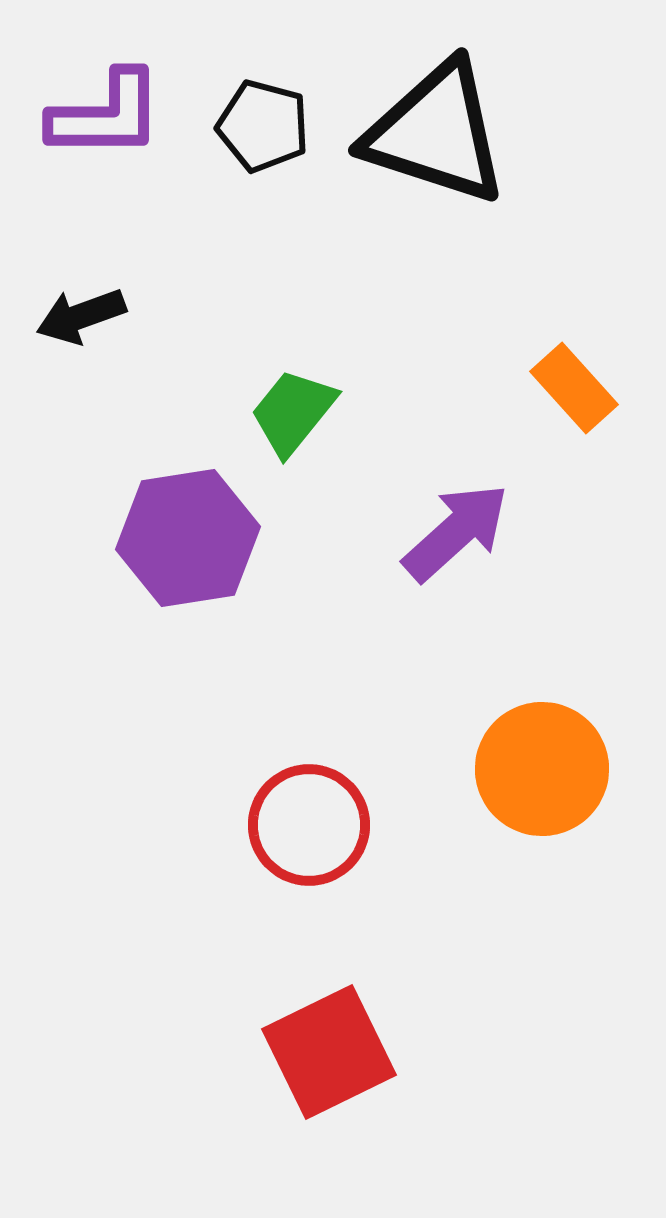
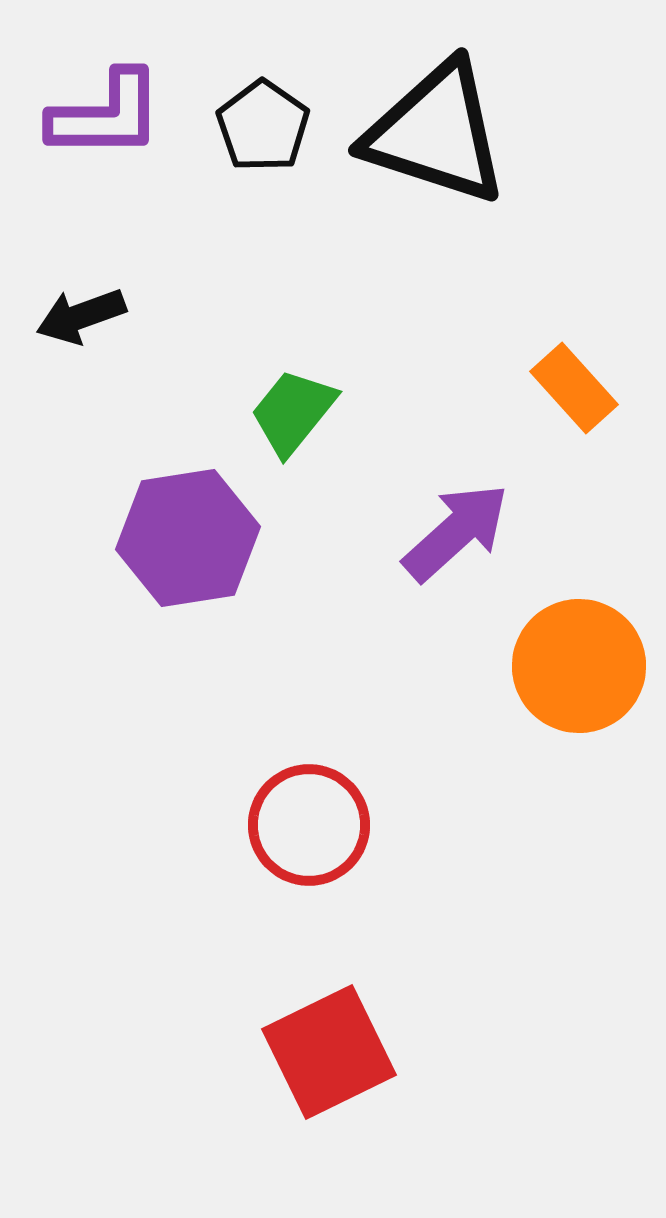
black pentagon: rotated 20 degrees clockwise
orange circle: moved 37 px right, 103 px up
